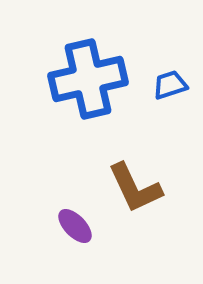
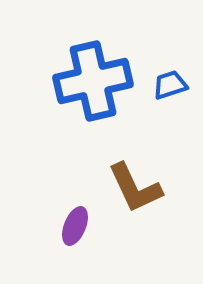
blue cross: moved 5 px right, 2 px down
purple ellipse: rotated 66 degrees clockwise
